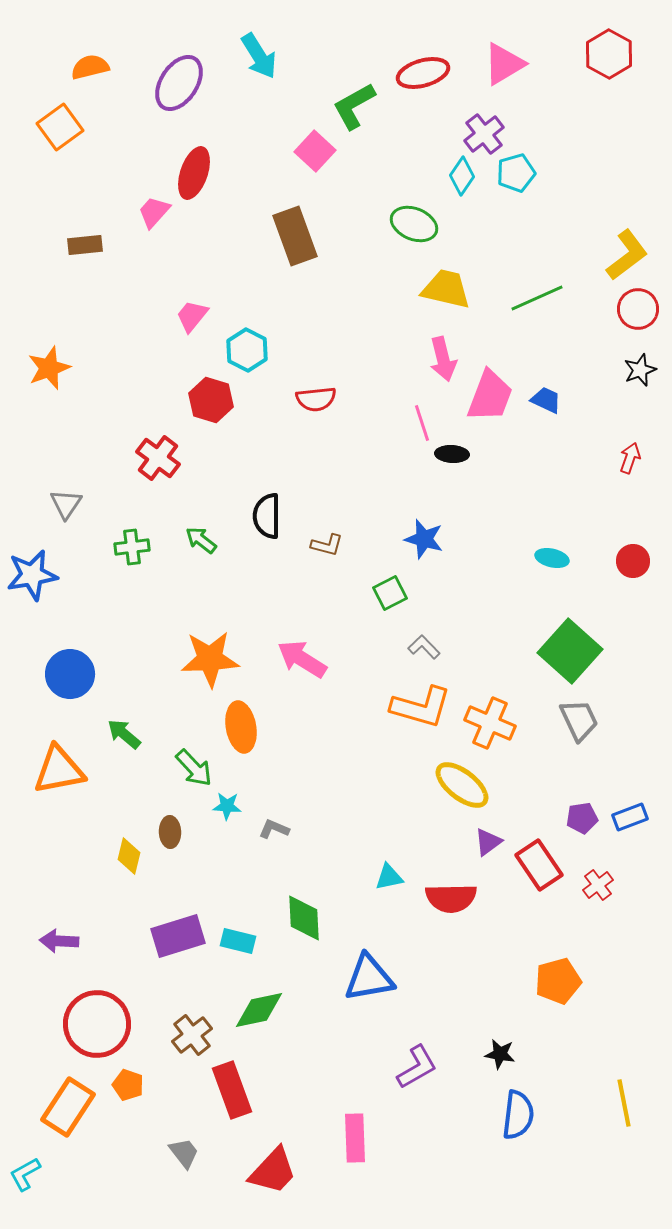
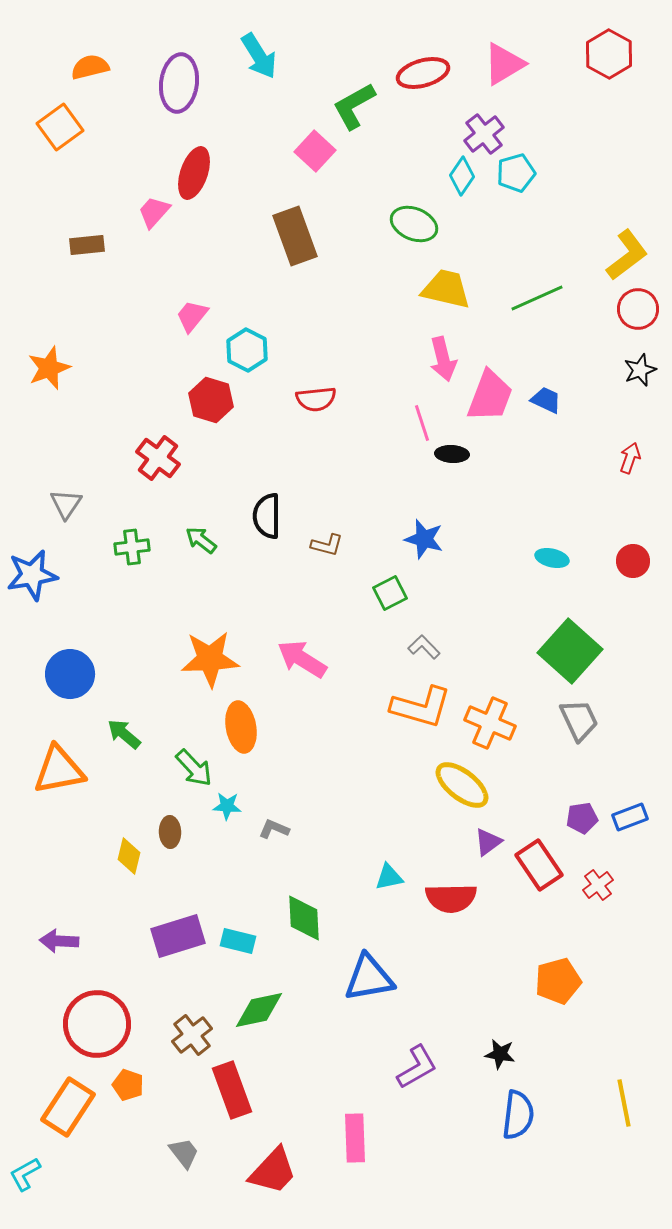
purple ellipse at (179, 83): rotated 26 degrees counterclockwise
brown rectangle at (85, 245): moved 2 px right
